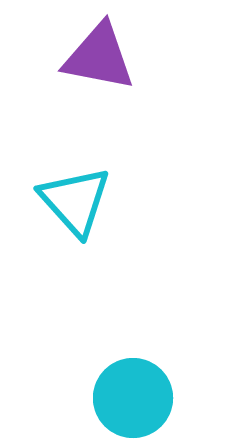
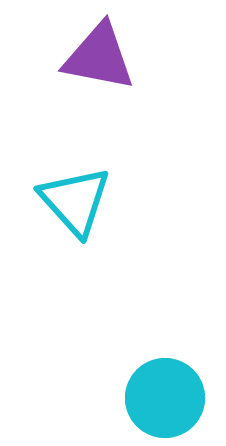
cyan circle: moved 32 px right
